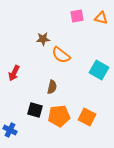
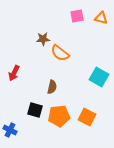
orange semicircle: moved 1 px left, 2 px up
cyan square: moved 7 px down
